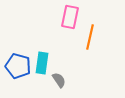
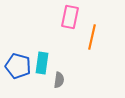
orange line: moved 2 px right
gray semicircle: rotated 42 degrees clockwise
